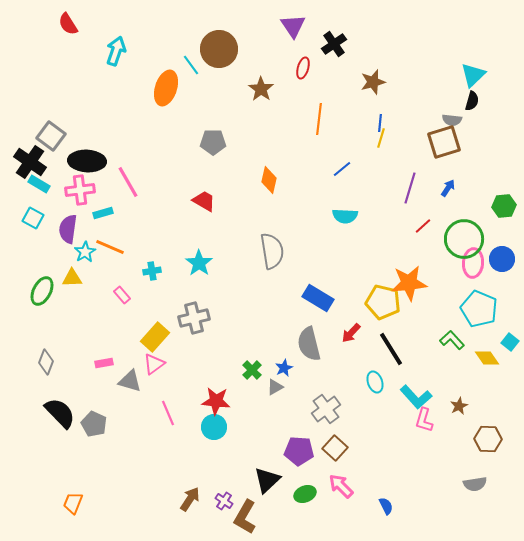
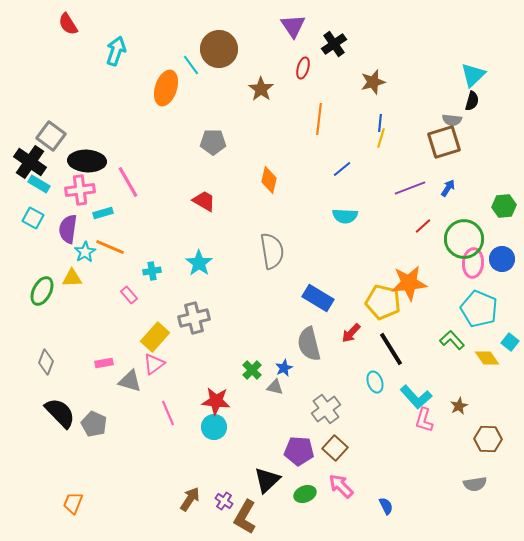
purple line at (410, 188): rotated 52 degrees clockwise
pink rectangle at (122, 295): moved 7 px right
gray triangle at (275, 387): rotated 42 degrees clockwise
